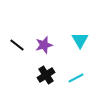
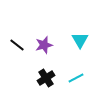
black cross: moved 3 px down
